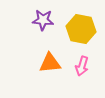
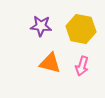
purple star: moved 2 px left, 6 px down
orange triangle: rotated 20 degrees clockwise
